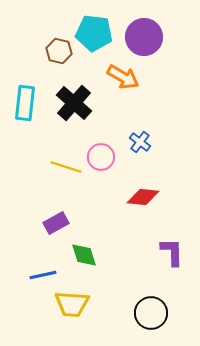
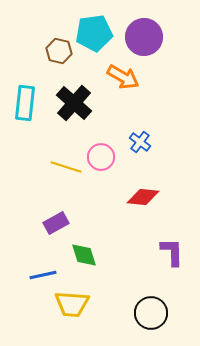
cyan pentagon: rotated 15 degrees counterclockwise
